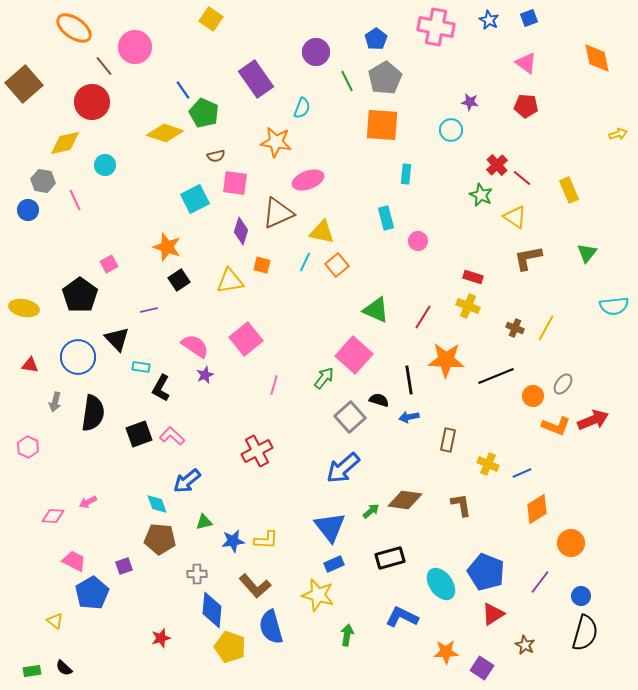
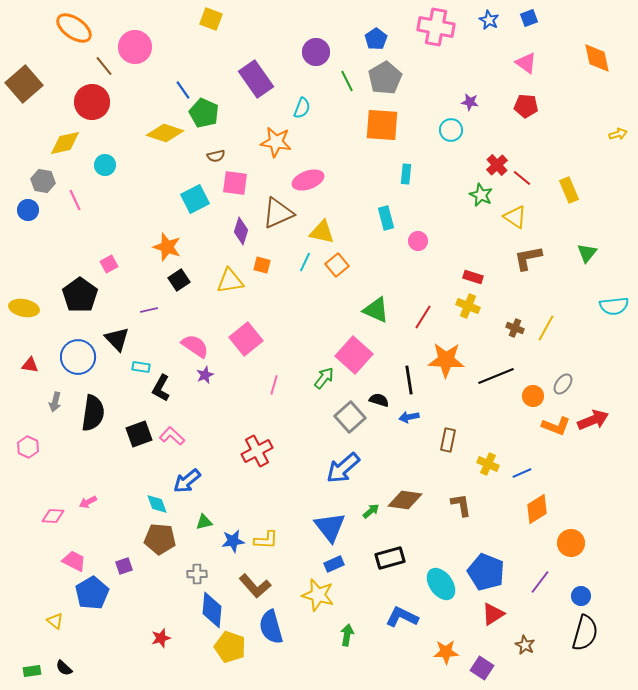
yellow square at (211, 19): rotated 15 degrees counterclockwise
